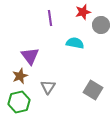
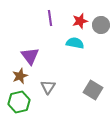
red star: moved 3 px left, 9 px down
